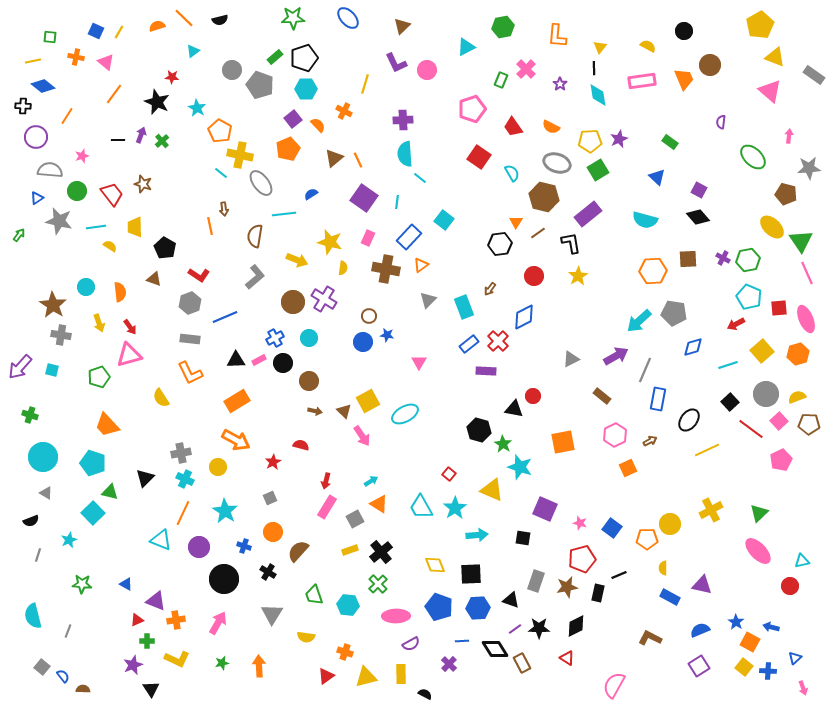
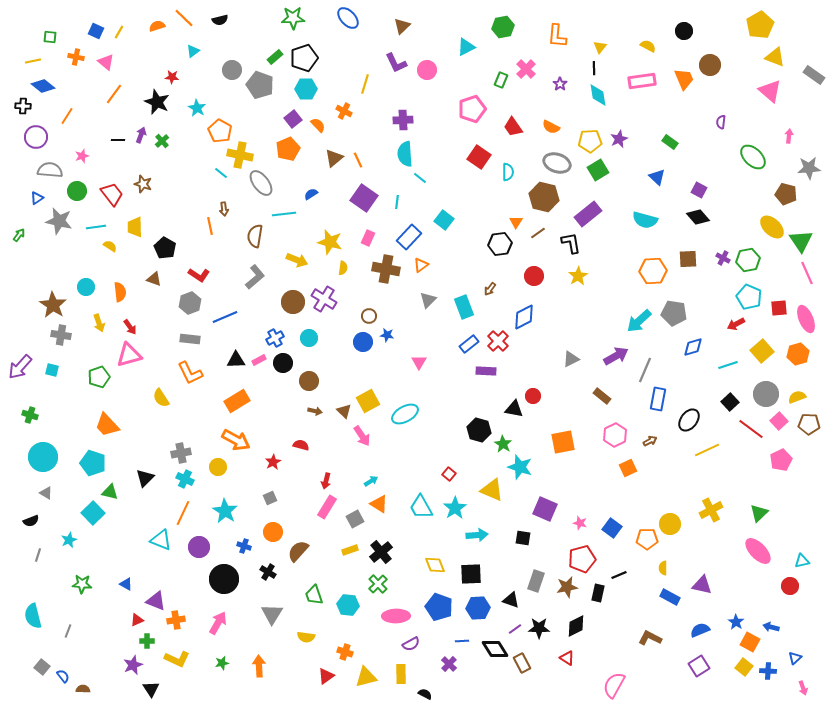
cyan semicircle at (512, 173): moved 4 px left, 1 px up; rotated 30 degrees clockwise
